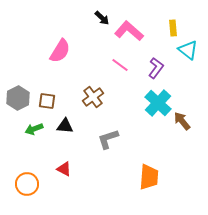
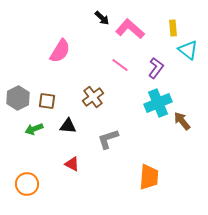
pink L-shape: moved 1 px right, 2 px up
cyan cross: rotated 24 degrees clockwise
black triangle: moved 3 px right
red triangle: moved 8 px right, 5 px up
